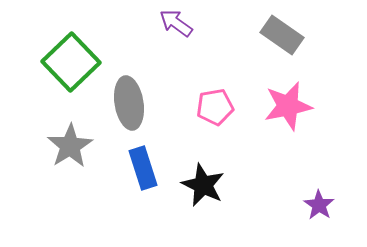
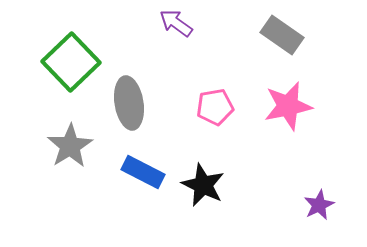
blue rectangle: moved 4 px down; rotated 45 degrees counterclockwise
purple star: rotated 12 degrees clockwise
